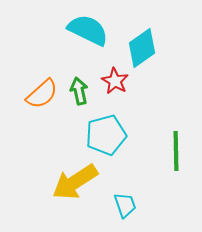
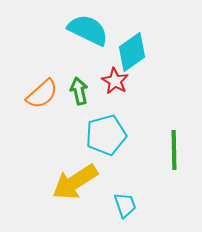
cyan diamond: moved 10 px left, 4 px down
green line: moved 2 px left, 1 px up
